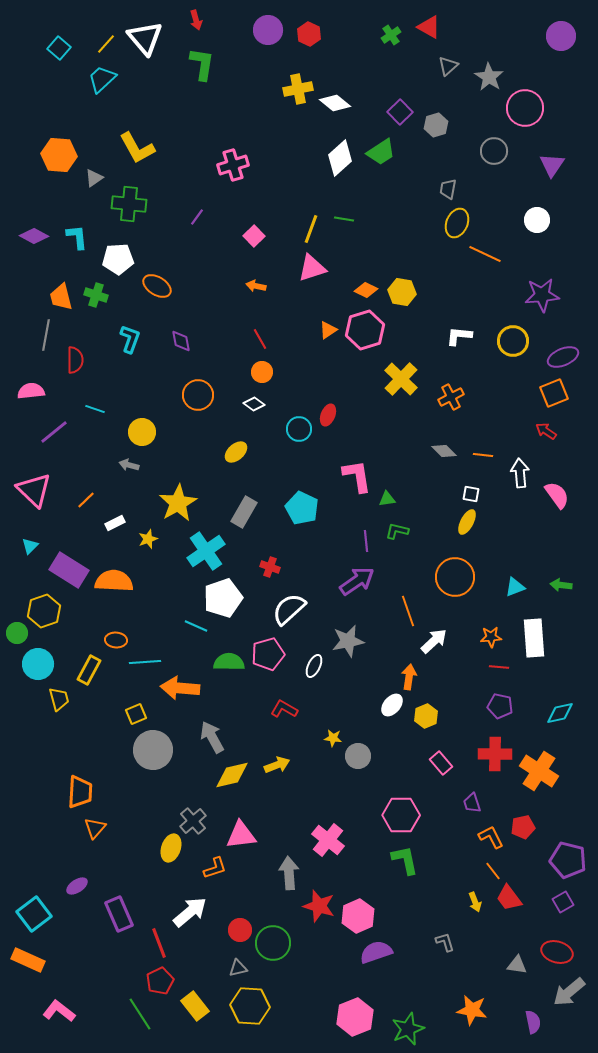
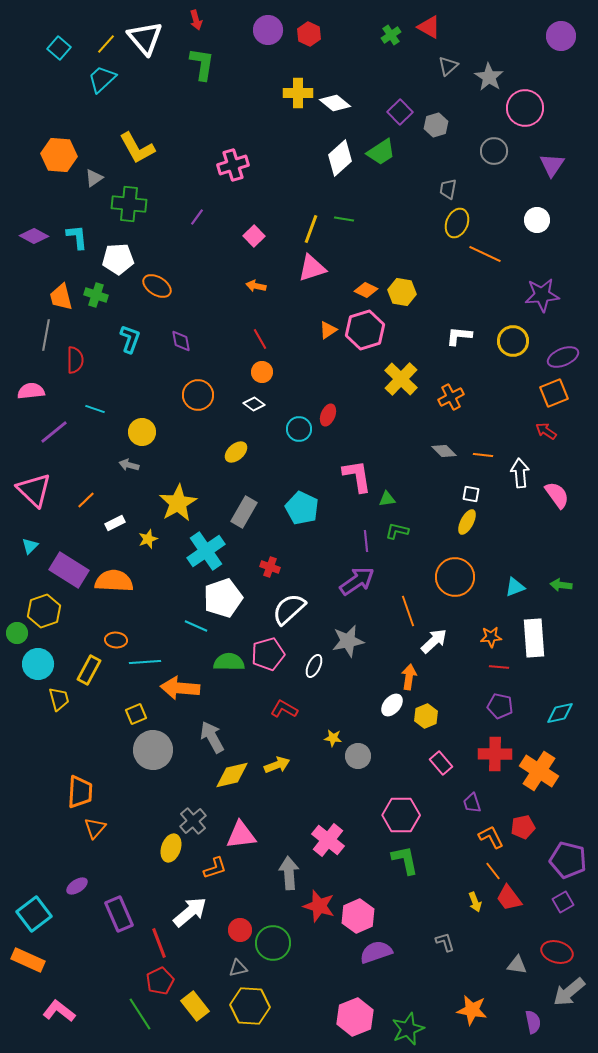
yellow cross at (298, 89): moved 4 px down; rotated 12 degrees clockwise
